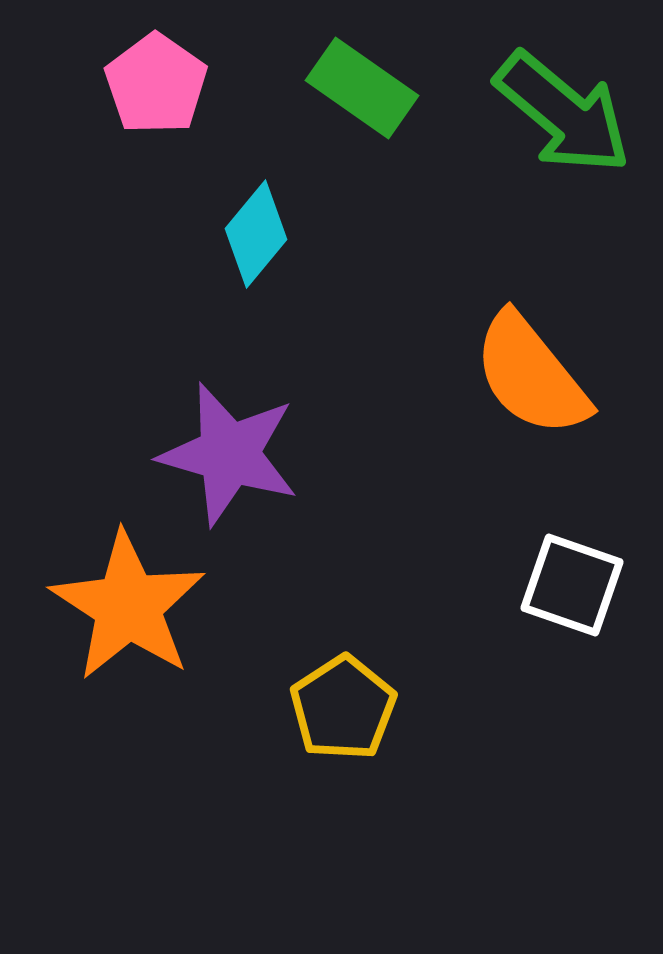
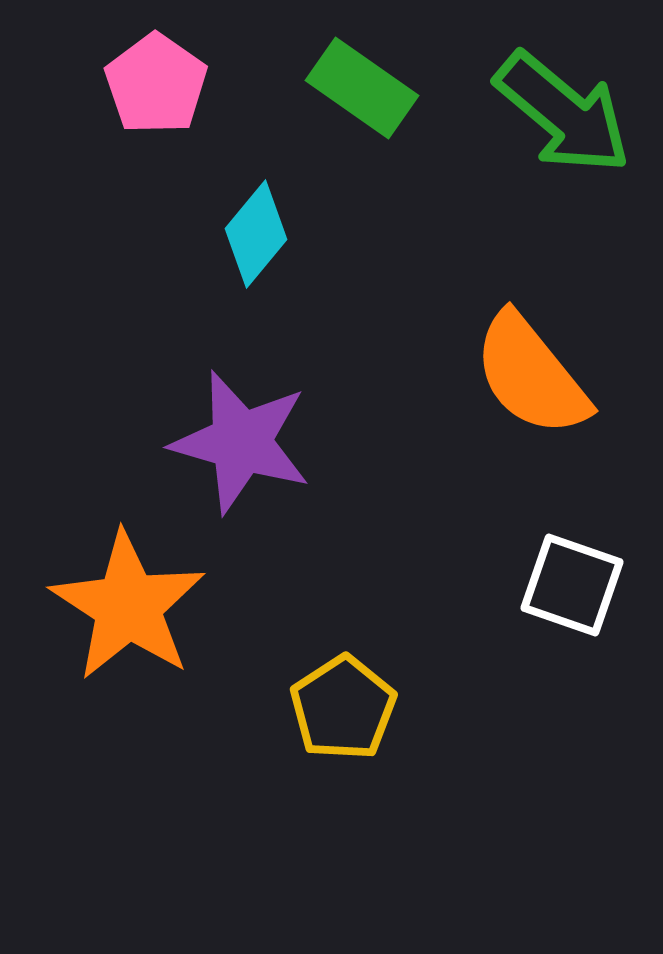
purple star: moved 12 px right, 12 px up
